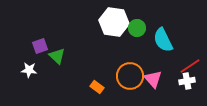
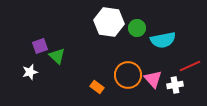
white hexagon: moved 5 px left
cyan semicircle: rotated 75 degrees counterclockwise
red line: rotated 10 degrees clockwise
white star: moved 1 px right, 2 px down; rotated 21 degrees counterclockwise
orange circle: moved 2 px left, 1 px up
white cross: moved 12 px left, 4 px down
